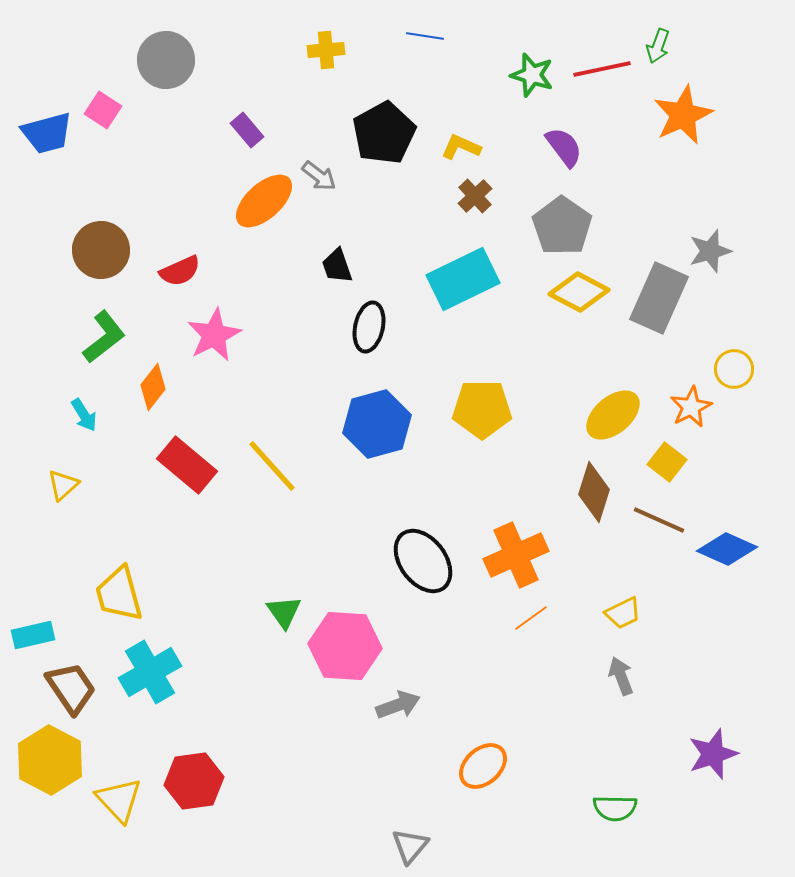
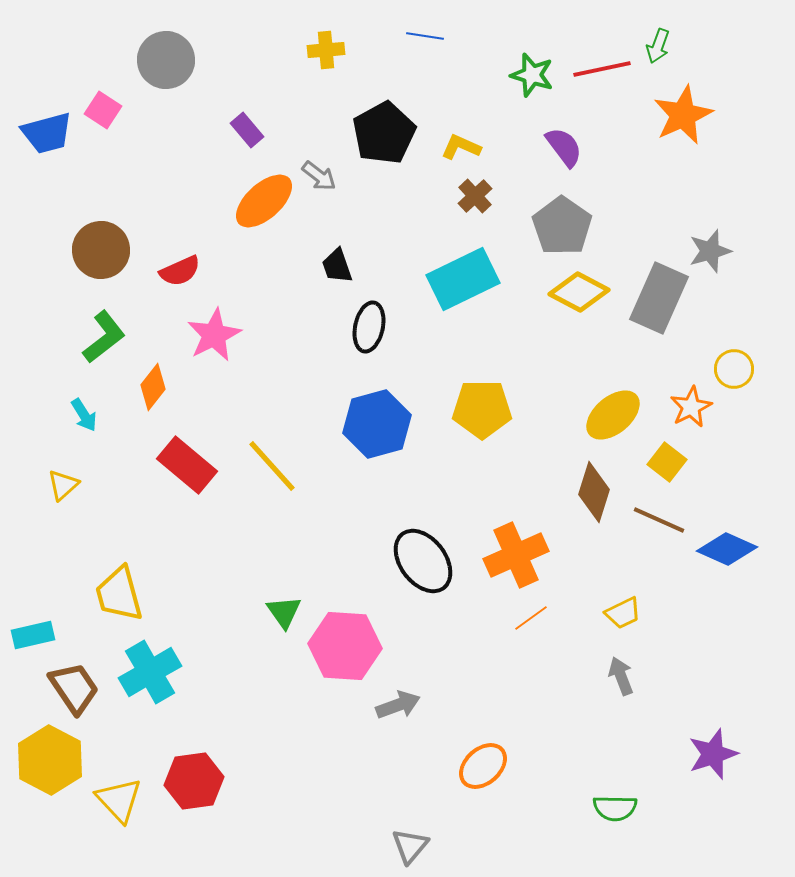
brown trapezoid at (71, 688): moved 3 px right
